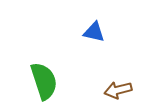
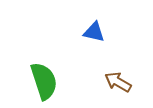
brown arrow: moved 8 px up; rotated 44 degrees clockwise
